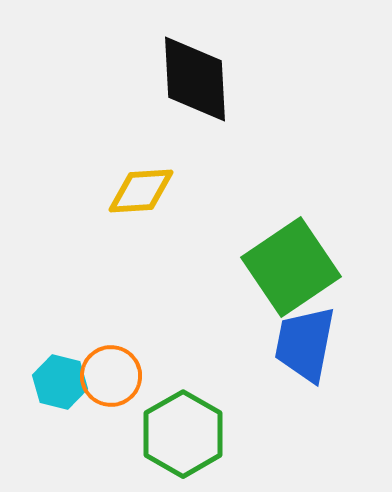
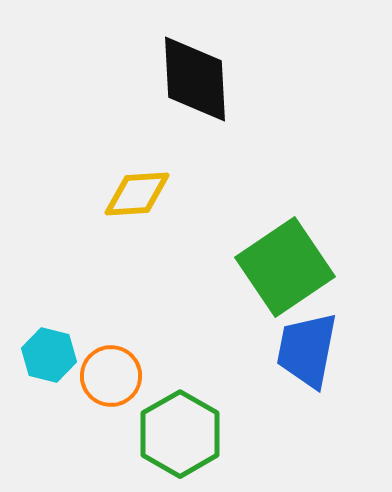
yellow diamond: moved 4 px left, 3 px down
green square: moved 6 px left
blue trapezoid: moved 2 px right, 6 px down
cyan hexagon: moved 11 px left, 27 px up
green hexagon: moved 3 px left
